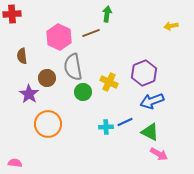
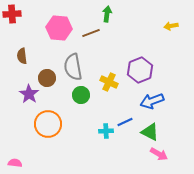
pink hexagon: moved 9 px up; rotated 20 degrees counterclockwise
purple hexagon: moved 4 px left, 3 px up
green circle: moved 2 px left, 3 px down
cyan cross: moved 4 px down
